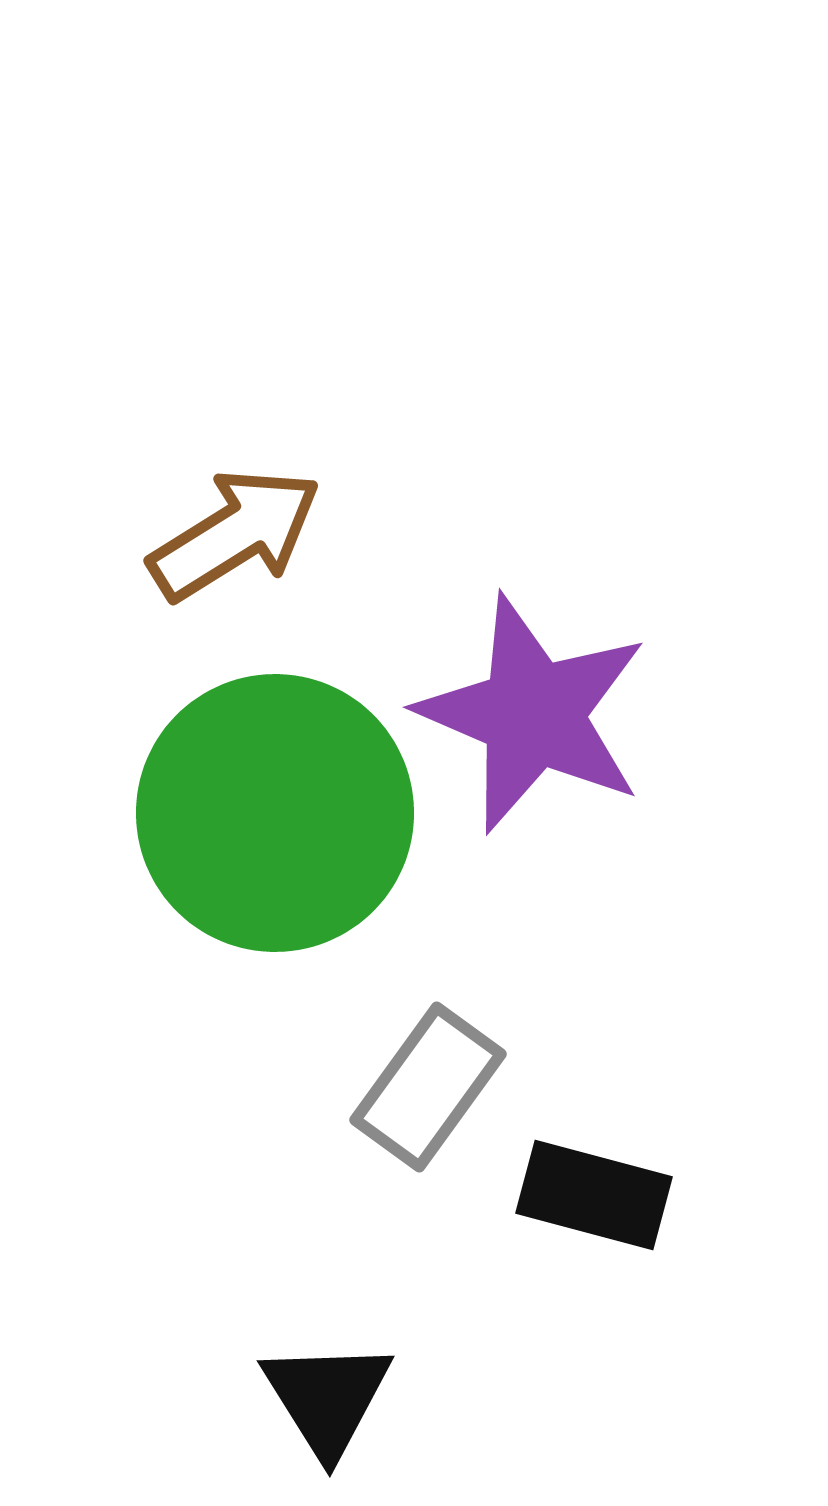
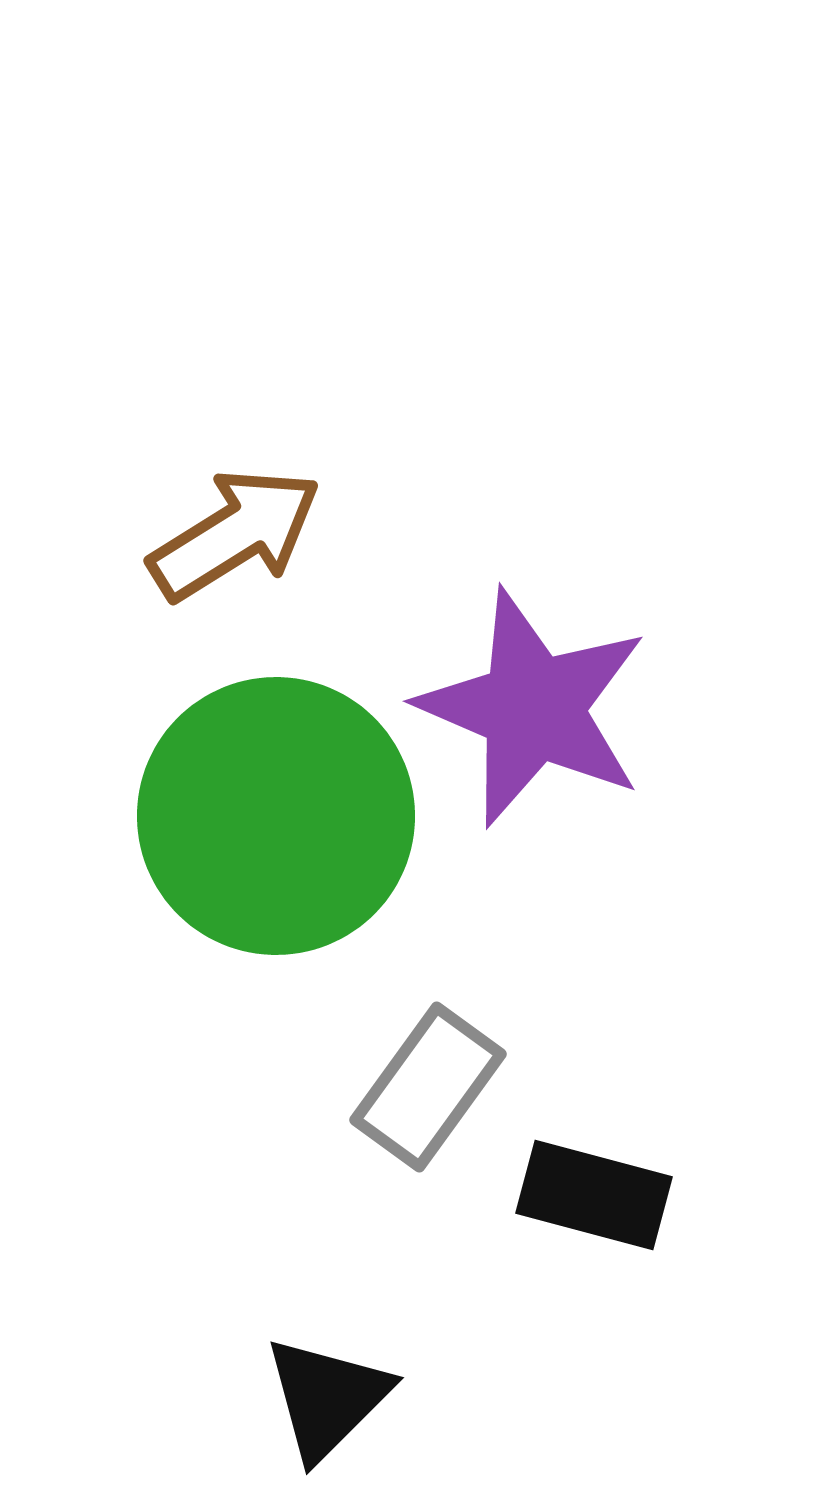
purple star: moved 6 px up
green circle: moved 1 px right, 3 px down
black triangle: rotated 17 degrees clockwise
